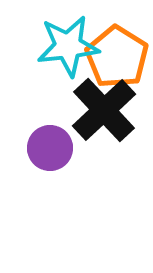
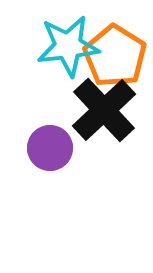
orange pentagon: moved 2 px left, 1 px up
